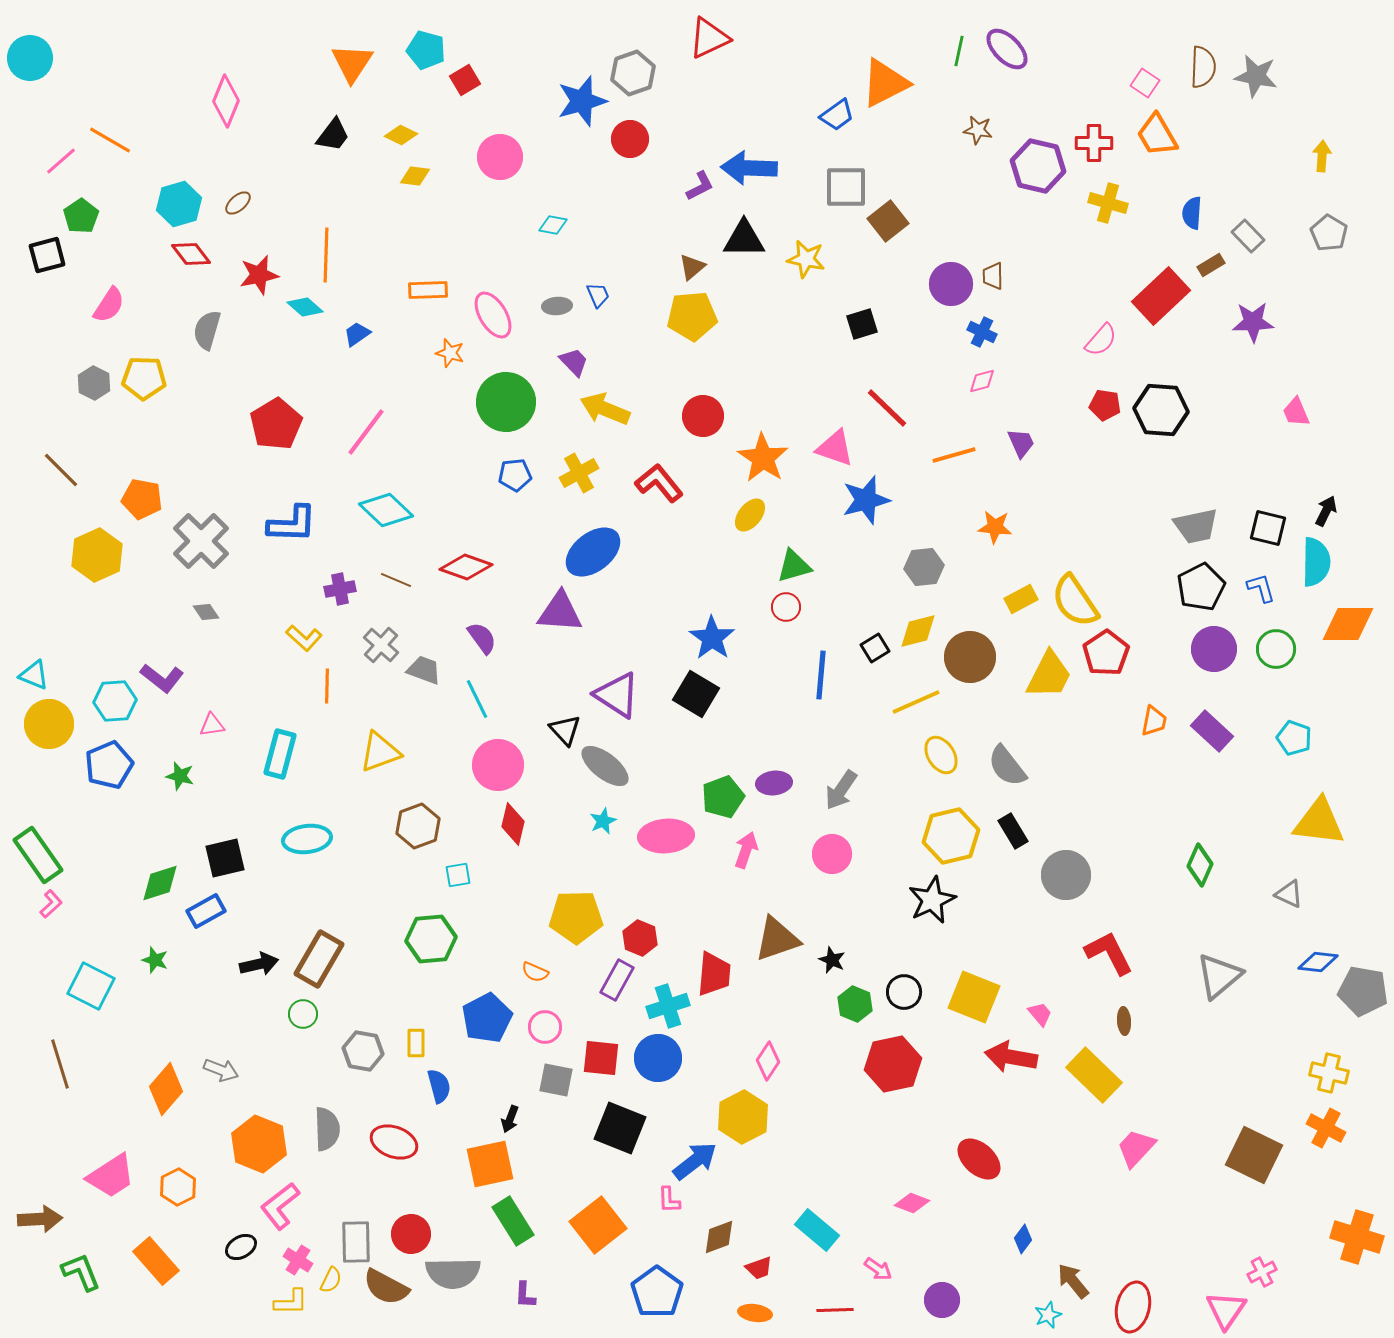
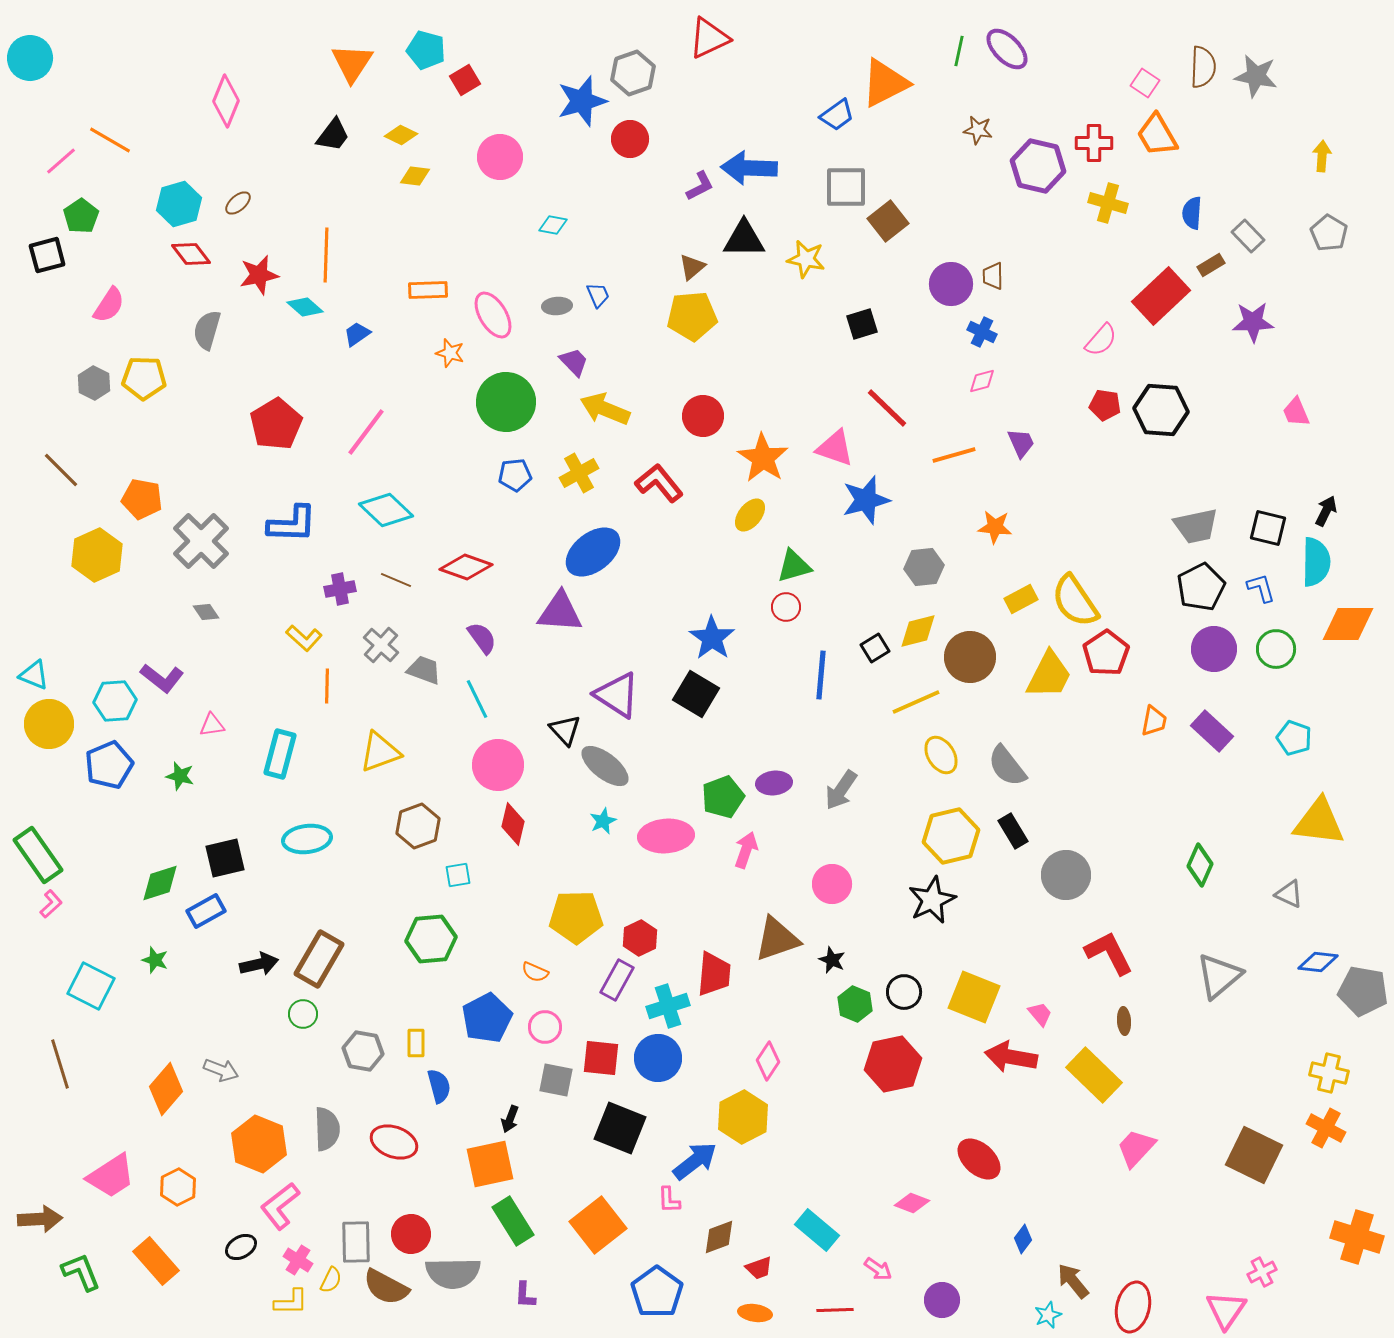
pink circle at (832, 854): moved 30 px down
red hexagon at (640, 938): rotated 12 degrees clockwise
